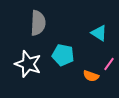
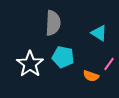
gray semicircle: moved 15 px right
cyan pentagon: moved 2 px down
white star: moved 2 px right; rotated 16 degrees clockwise
